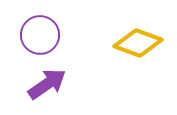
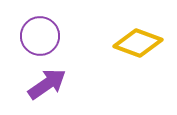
purple circle: moved 1 px down
